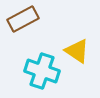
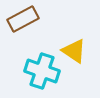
yellow triangle: moved 3 px left
